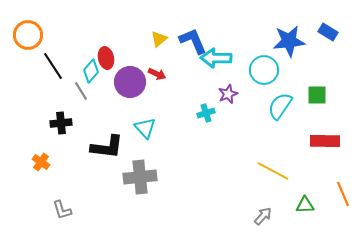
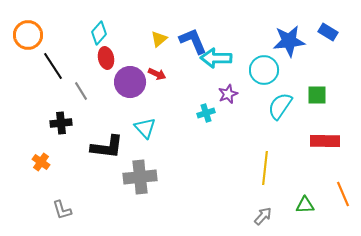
cyan diamond: moved 8 px right, 38 px up
yellow line: moved 8 px left, 3 px up; rotated 68 degrees clockwise
